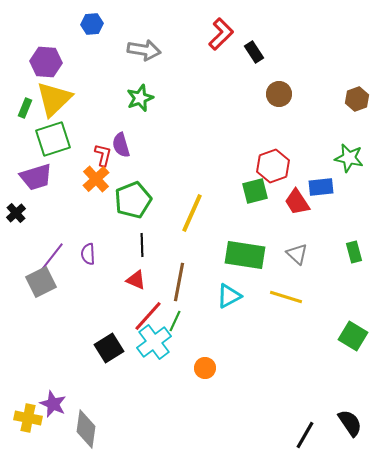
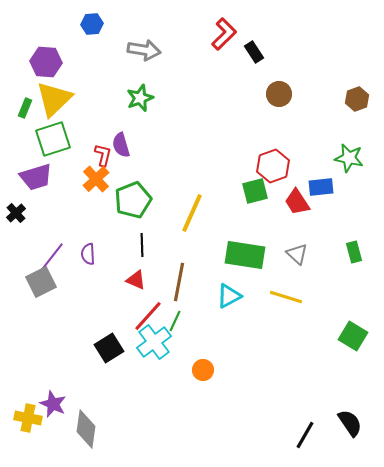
red L-shape at (221, 34): moved 3 px right
orange circle at (205, 368): moved 2 px left, 2 px down
